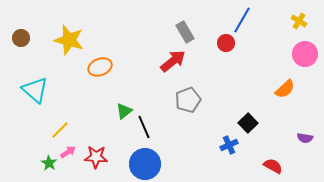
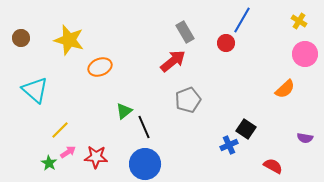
black square: moved 2 px left, 6 px down; rotated 12 degrees counterclockwise
